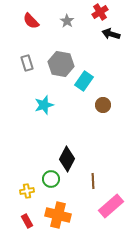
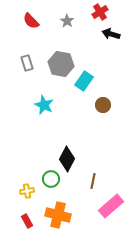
cyan star: rotated 30 degrees counterclockwise
brown line: rotated 14 degrees clockwise
